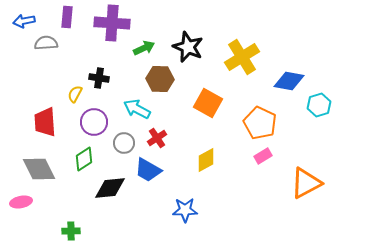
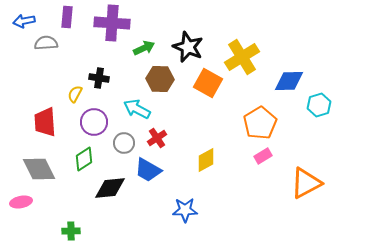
blue diamond: rotated 12 degrees counterclockwise
orange square: moved 20 px up
orange pentagon: rotated 16 degrees clockwise
